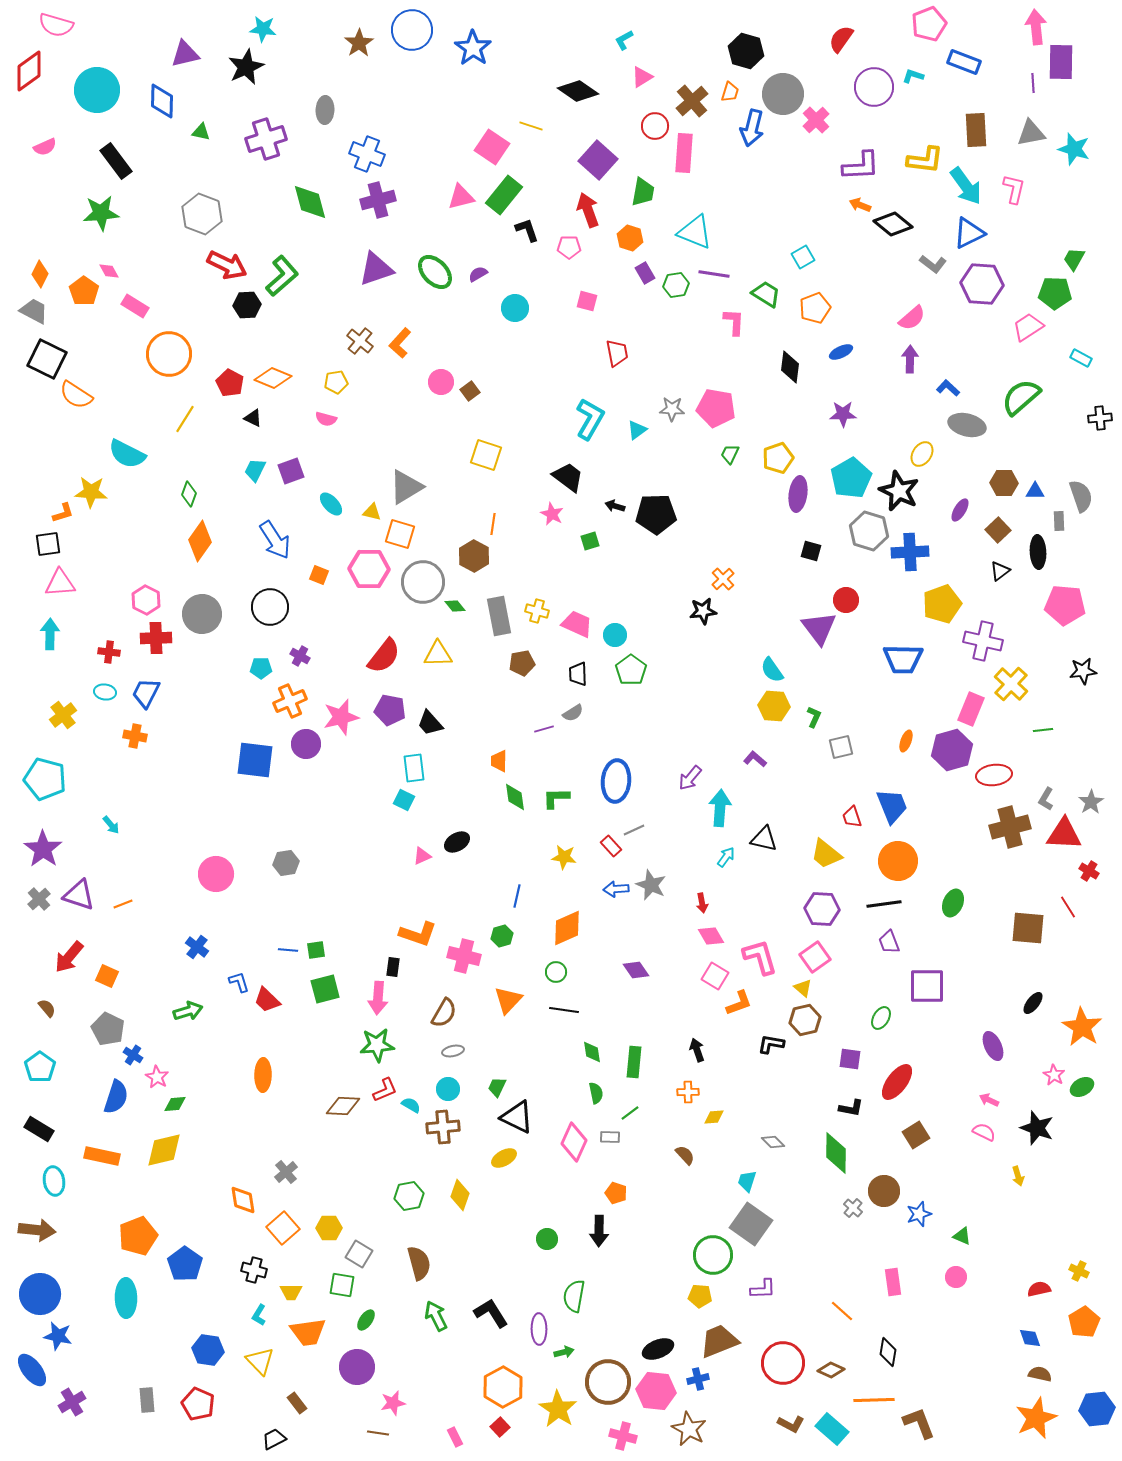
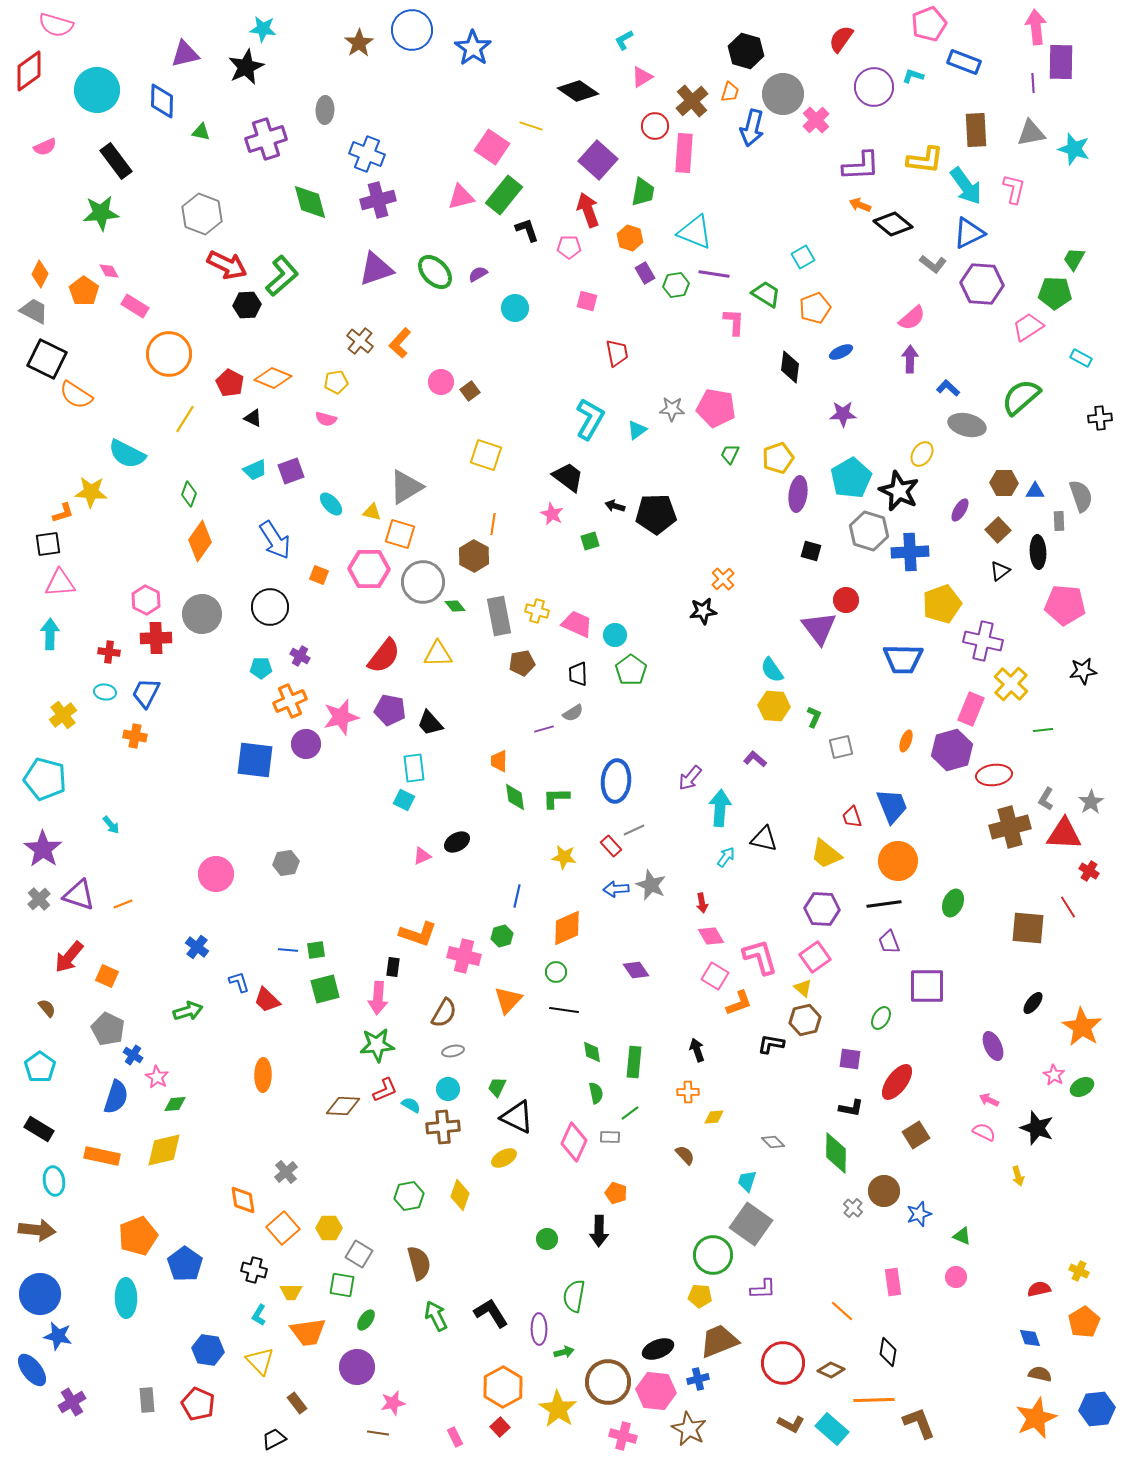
cyan trapezoid at (255, 470): rotated 140 degrees counterclockwise
